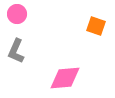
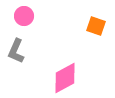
pink circle: moved 7 px right, 2 px down
pink diamond: rotated 24 degrees counterclockwise
